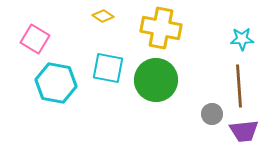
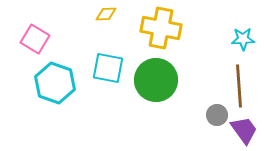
yellow diamond: moved 3 px right, 2 px up; rotated 35 degrees counterclockwise
cyan star: moved 1 px right
cyan hexagon: moved 1 px left; rotated 9 degrees clockwise
gray circle: moved 5 px right, 1 px down
purple trapezoid: moved 1 px up; rotated 120 degrees counterclockwise
